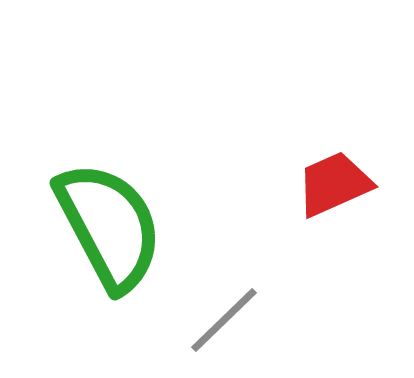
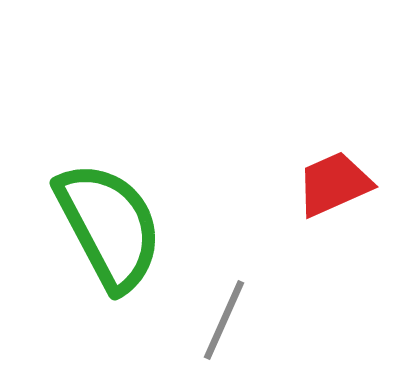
gray line: rotated 22 degrees counterclockwise
